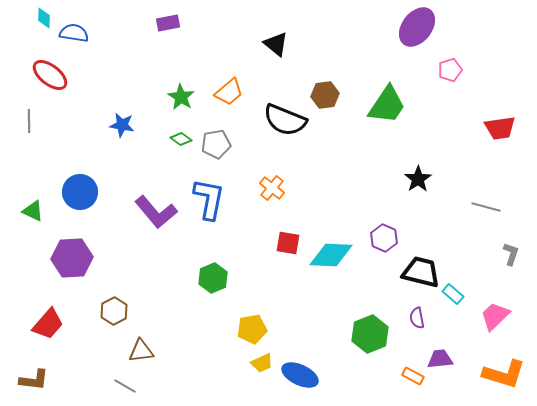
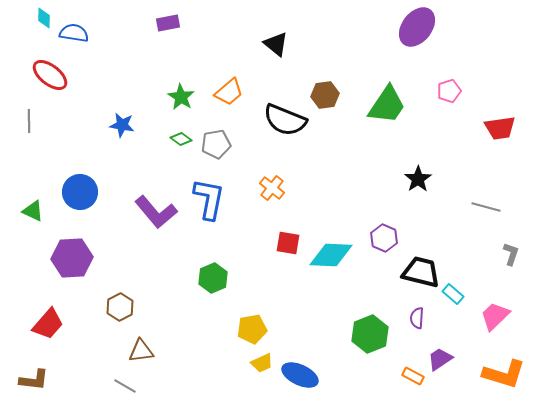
pink pentagon at (450, 70): moved 1 px left, 21 px down
brown hexagon at (114, 311): moved 6 px right, 4 px up
purple semicircle at (417, 318): rotated 15 degrees clockwise
purple trapezoid at (440, 359): rotated 28 degrees counterclockwise
